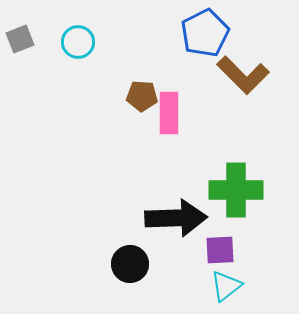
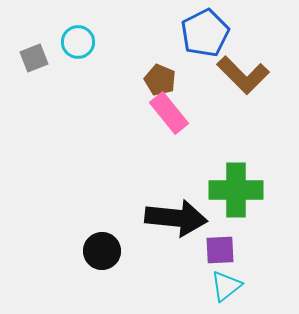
gray square: moved 14 px right, 19 px down
brown pentagon: moved 18 px right, 16 px up; rotated 20 degrees clockwise
pink rectangle: rotated 39 degrees counterclockwise
black arrow: rotated 8 degrees clockwise
black circle: moved 28 px left, 13 px up
